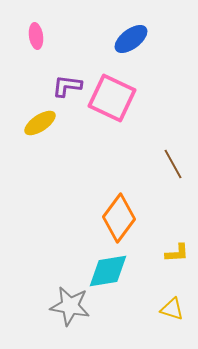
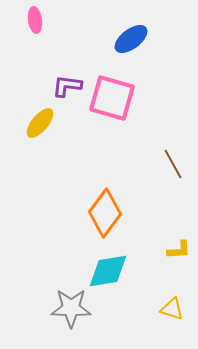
pink ellipse: moved 1 px left, 16 px up
pink square: rotated 9 degrees counterclockwise
yellow ellipse: rotated 16 degrees counterclockwise
orange diamond: moved 14 px left, 5 px up
yellow L-shape: moved 2 px right, 3 px up
gray star: moved 1 px right, 2 px down; rotated 9 degrees counterclockwise
